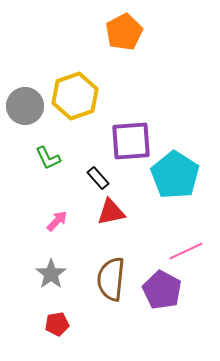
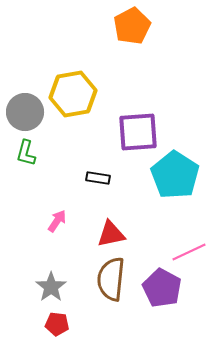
orange pentagon: moved 8 px right, 6 px up
yellow hexagon: moved 2 px left, 2 px up; rotated 9 degrees clockwise
gray circle: moved 6 px down
purple square: moved 7 px right, 9 px up
green L-shape: moved 22 px left, 5 px up; rotated 40 degrees clockwise
black rectangle: rotated 40 degrees counterclockwise
red triangle: moved 22 px down
pink arrow: rotated 10 degrees counterclockwise
pink line: moved 3 px right, 1 px down
gray star: moved 13 px down
purple pentagon: moved 2 px up
red pentagon: rotated 15 degrees clockwise
